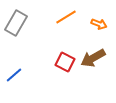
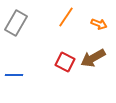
orange line: rotated 25 degrees counterclockwise
blue line: rotated 42 degrees clockwise
